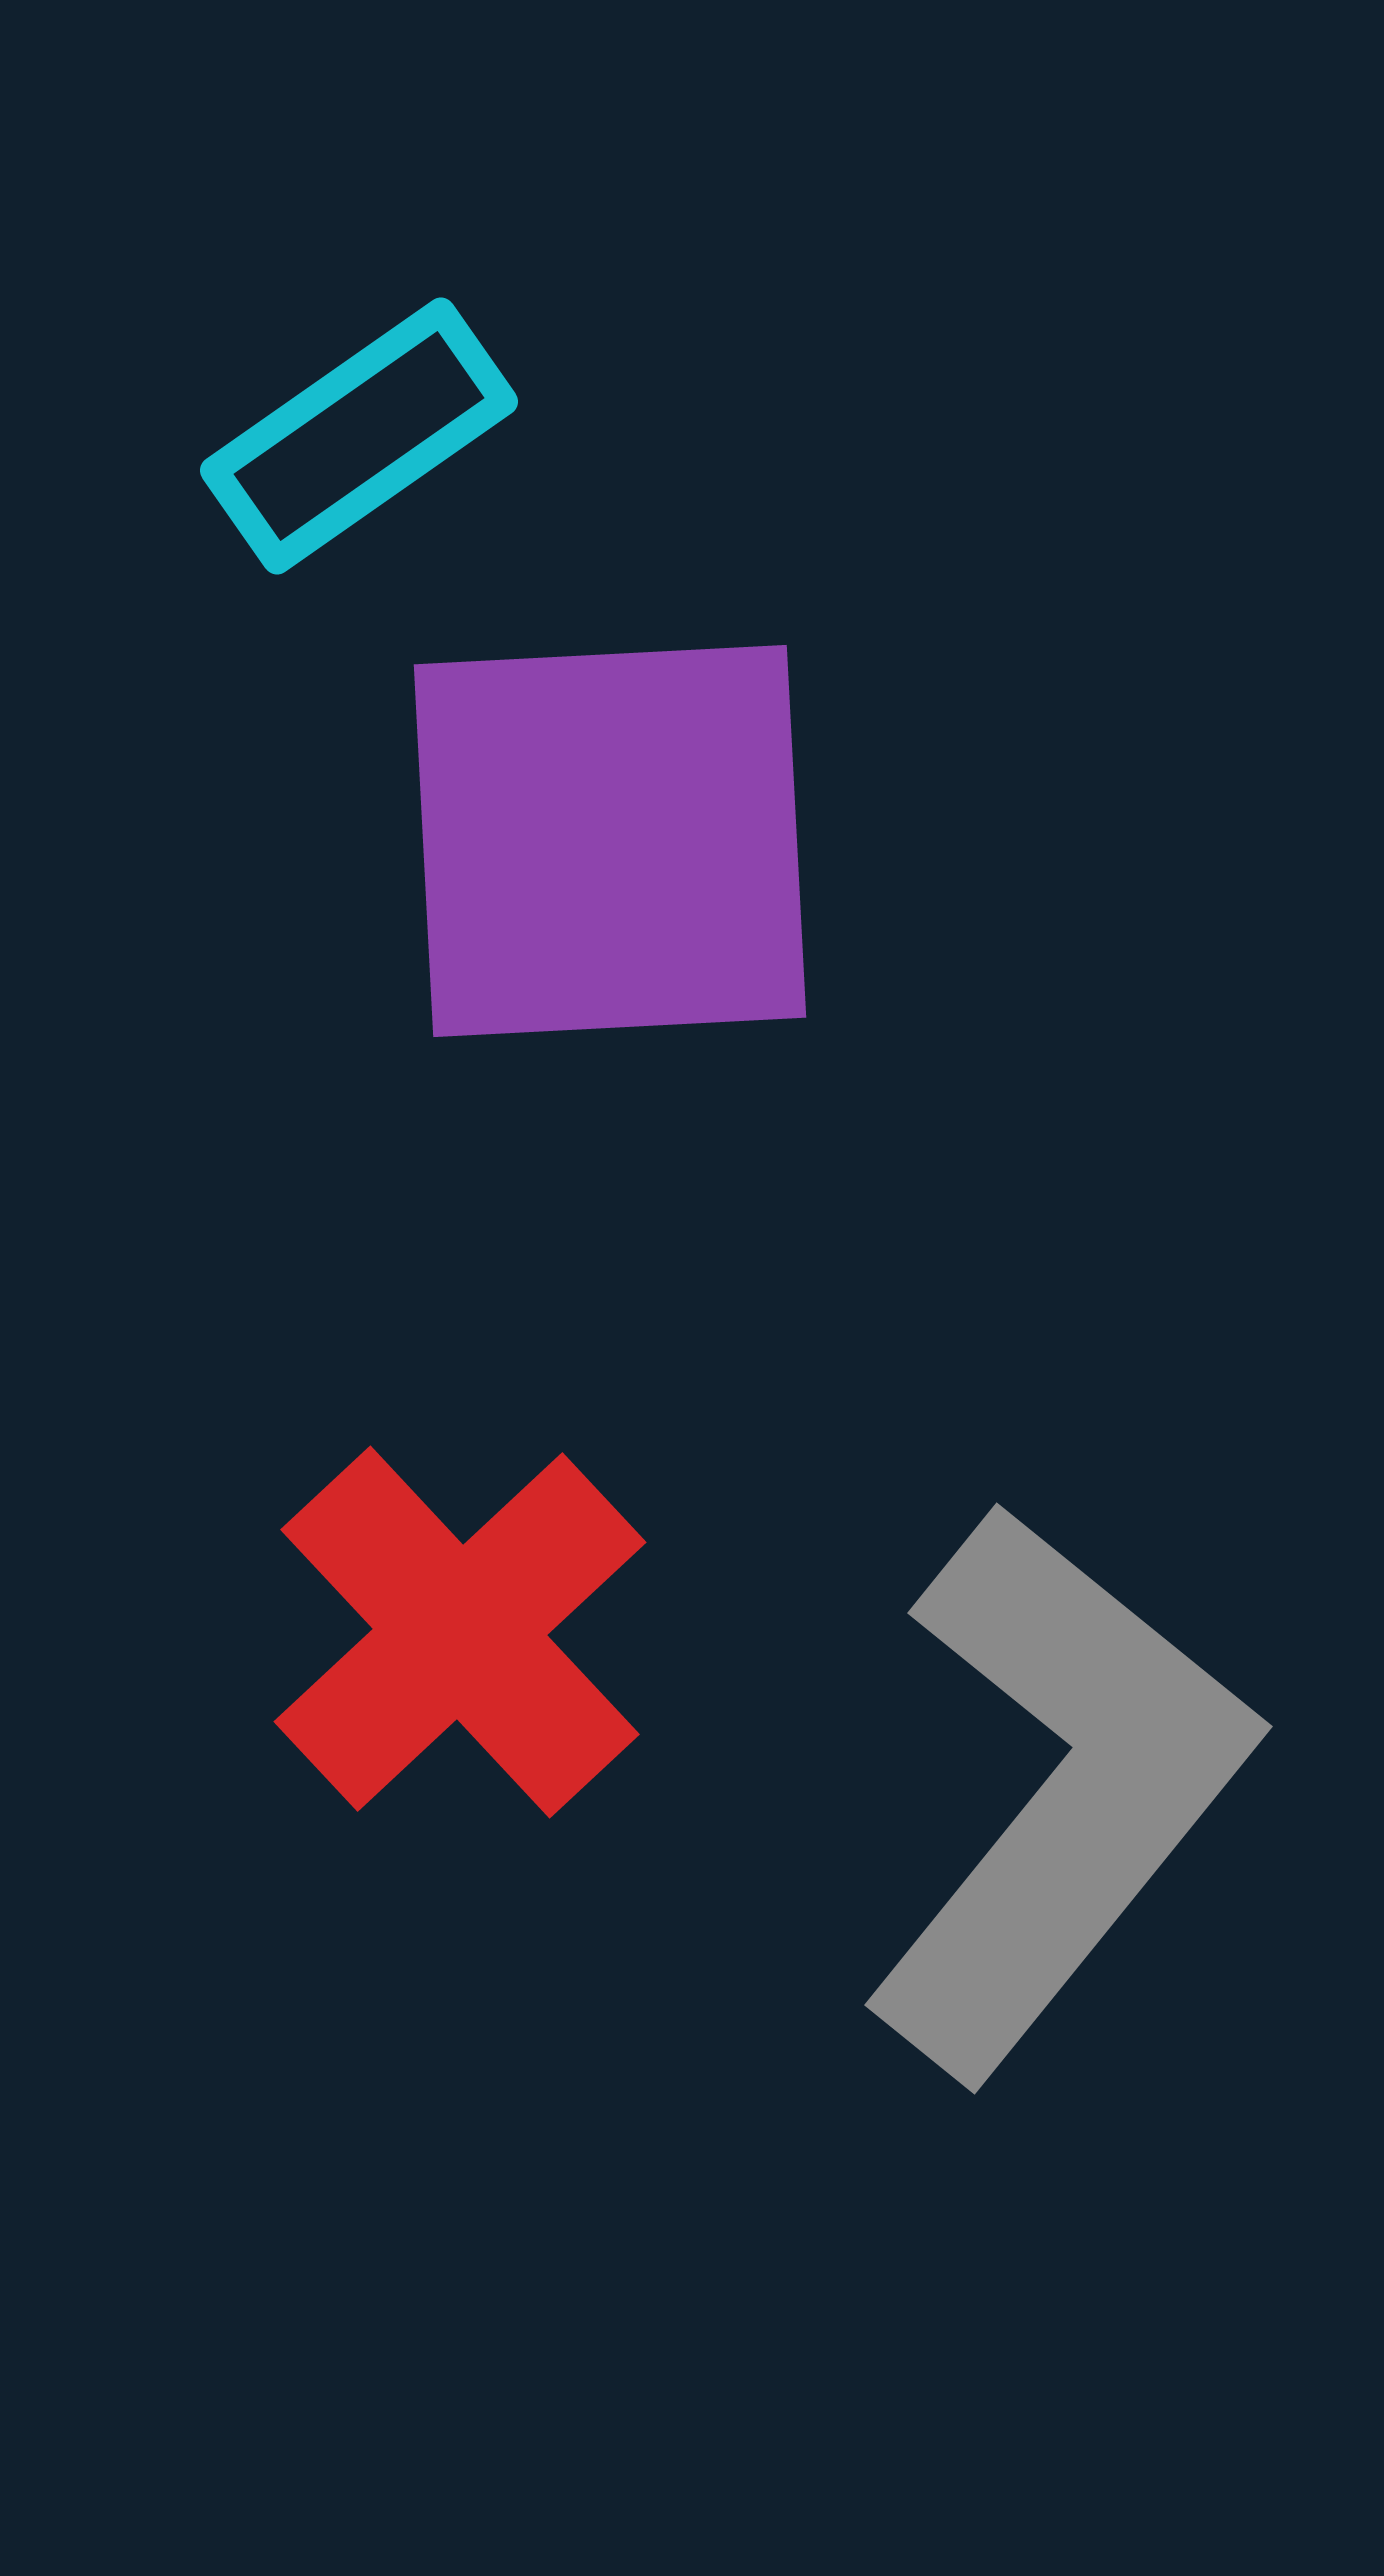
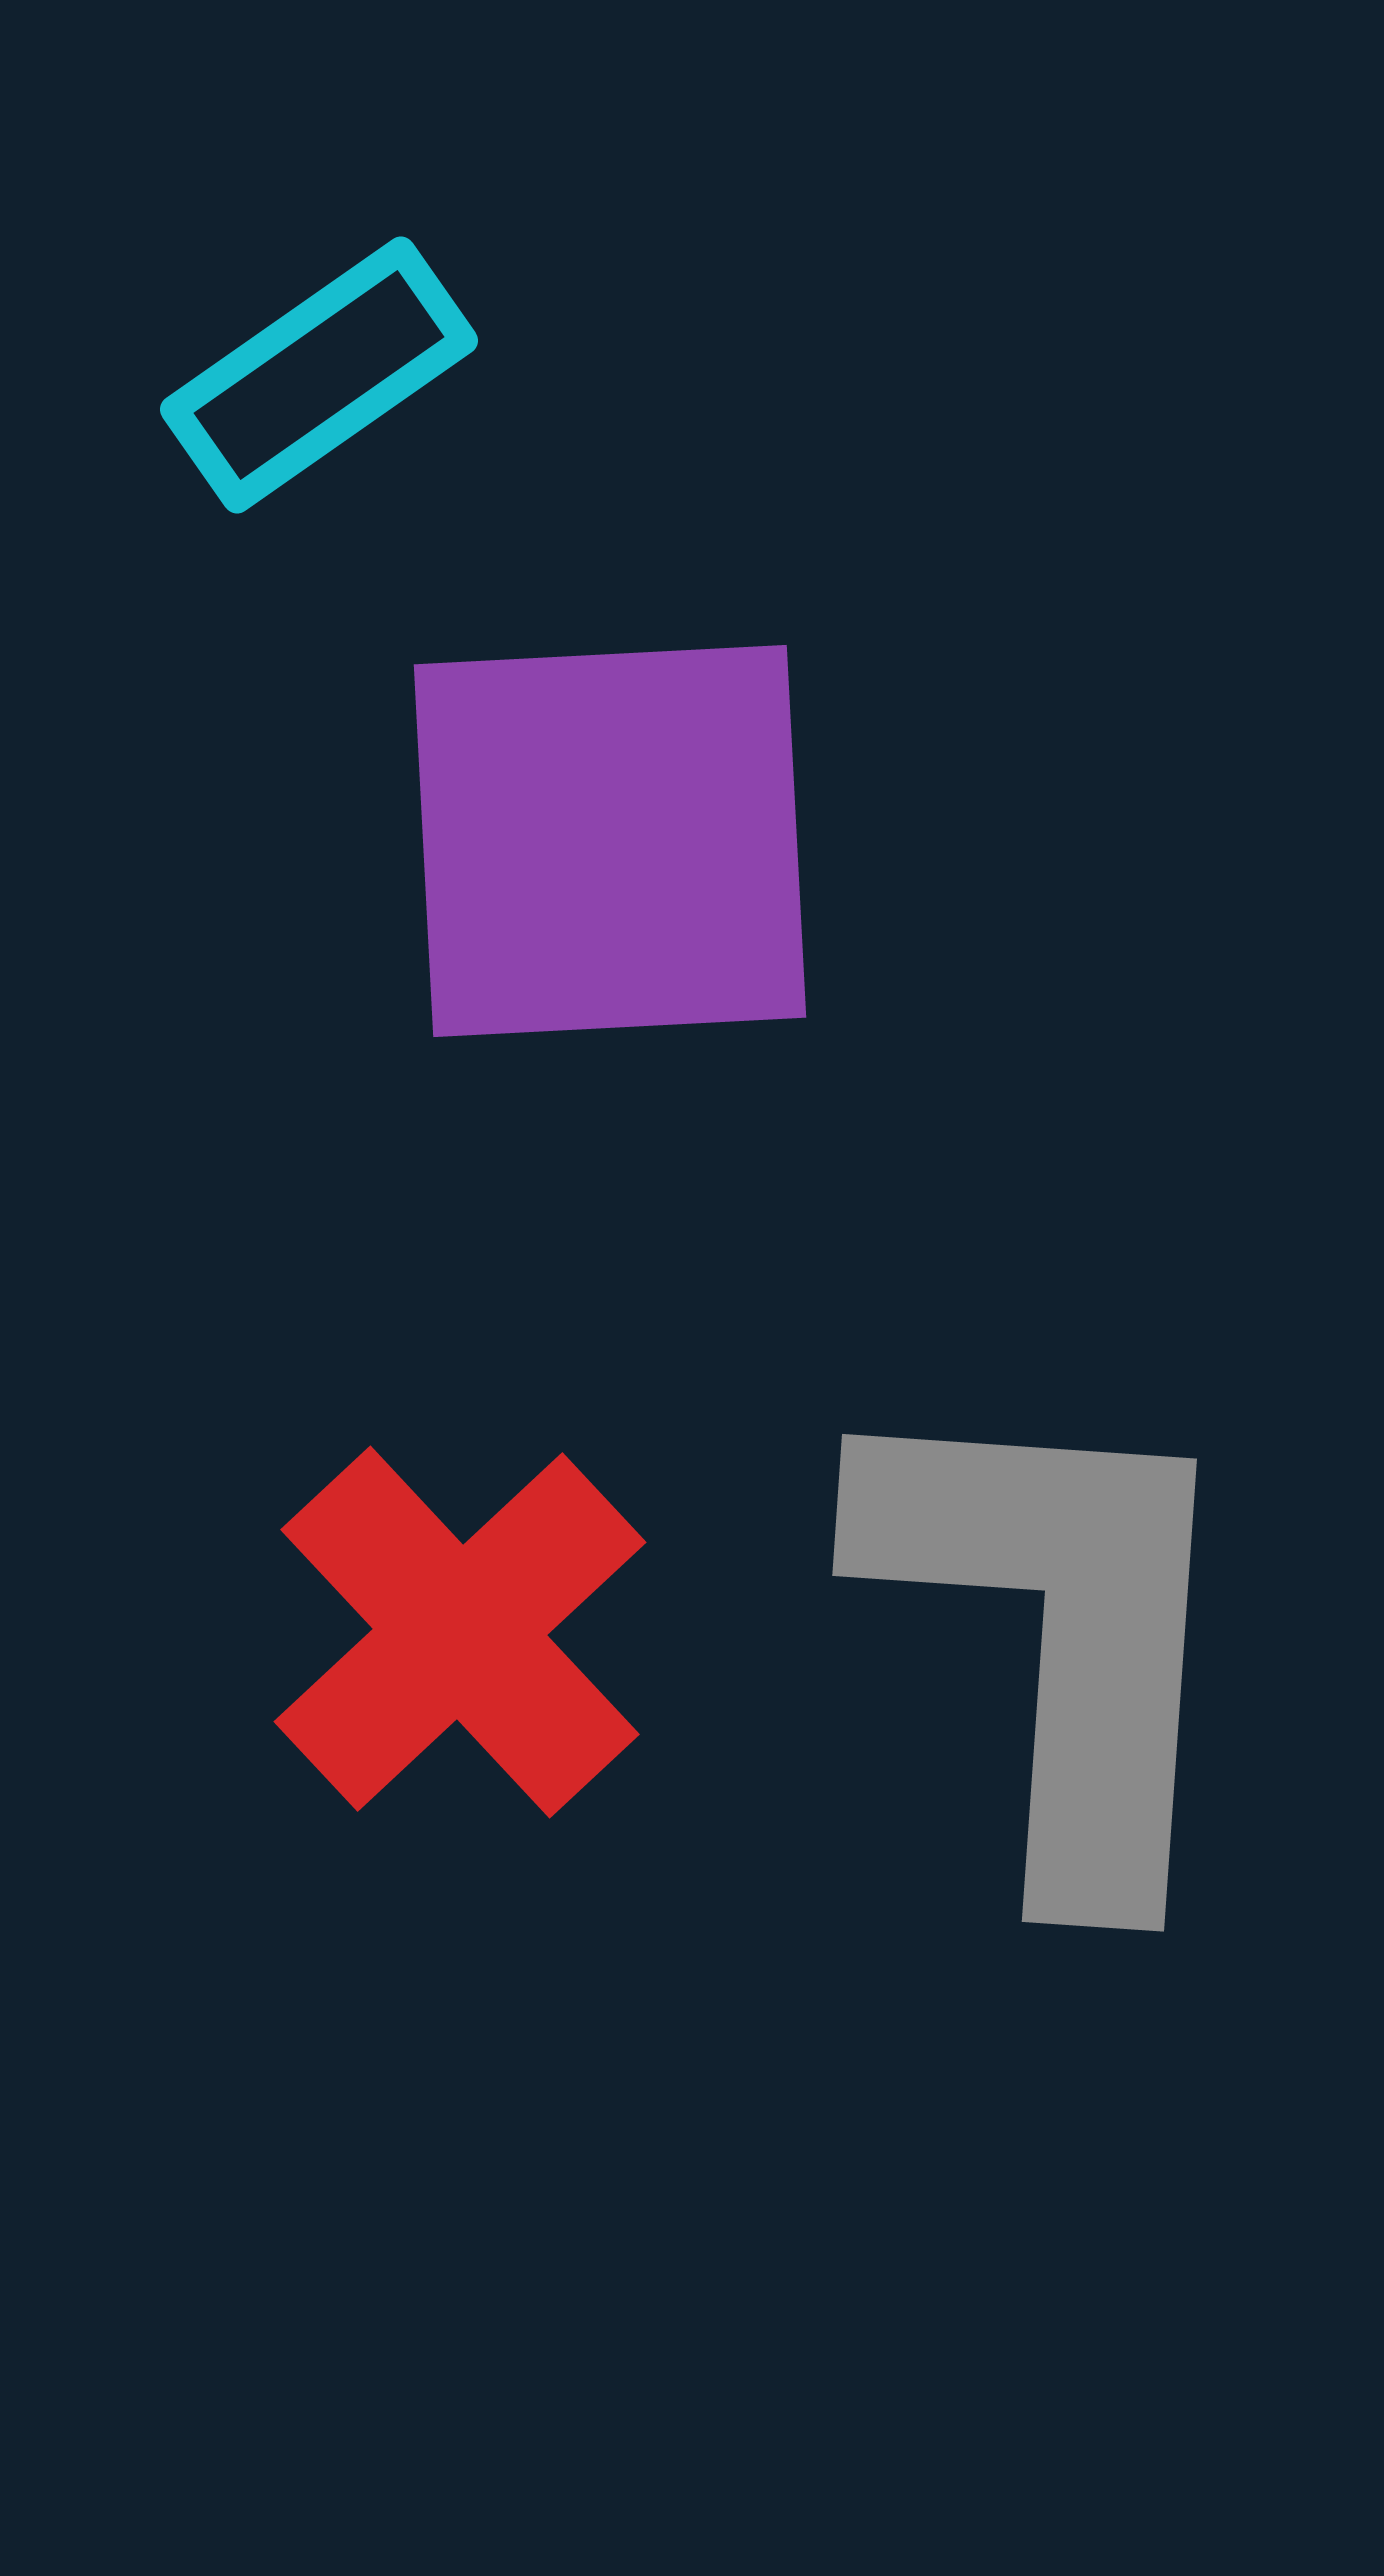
cyan rectangle: moved 40 px left, 61 px up
gray L-shape: moved 156 px up; rotated 35 degrees counterclockwise
